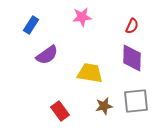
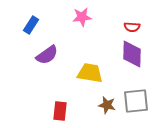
red semicircle: moved 1 px down; rotated 70 degrees clockwise
purple diamond: moved 4 px up
brown star: moved 3 px right, 1 px up; rotated 24 degrees clockwise
red rectangle: rotated 42 degrees clockwise
